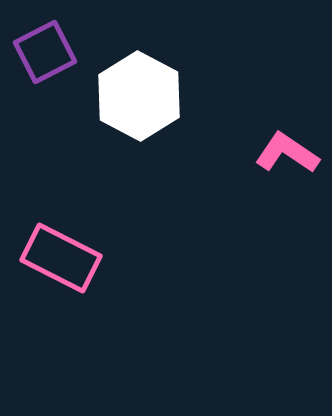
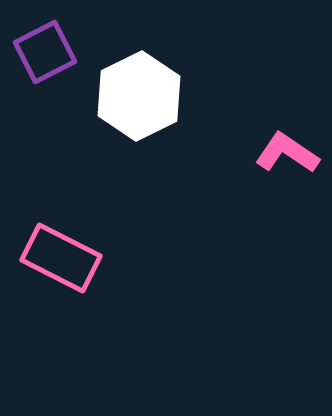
white hexagon: rotated 6 degrees clockwise
